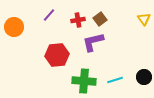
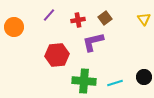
brown square: moved 5 px right, 1 px up
cyan line: moved 3 px down
